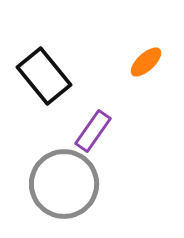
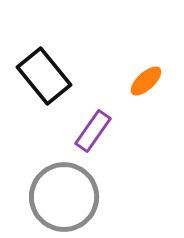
orange ellipse: moved 19 px down
gray circle: moved 13 px down
